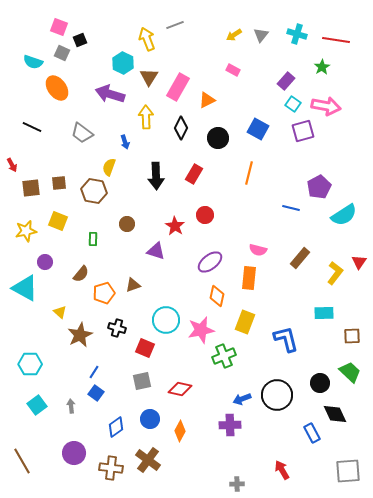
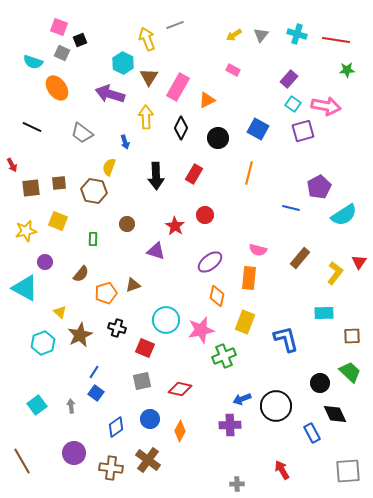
green star at (322, 67): moved 25 px right, 3 px down; rotated 28 degrees clockwise
purple rectangle at (286, 81): moved 3 px right, 2 px up
orange pentagon at (104, 293): moved 2 px right
cyan hexagon at (30, 364): moved 13 px right, 21 px up; rotated 20 degrees counterclockwise
black circle at (277, 395): moved 1 px left, 11 px down
